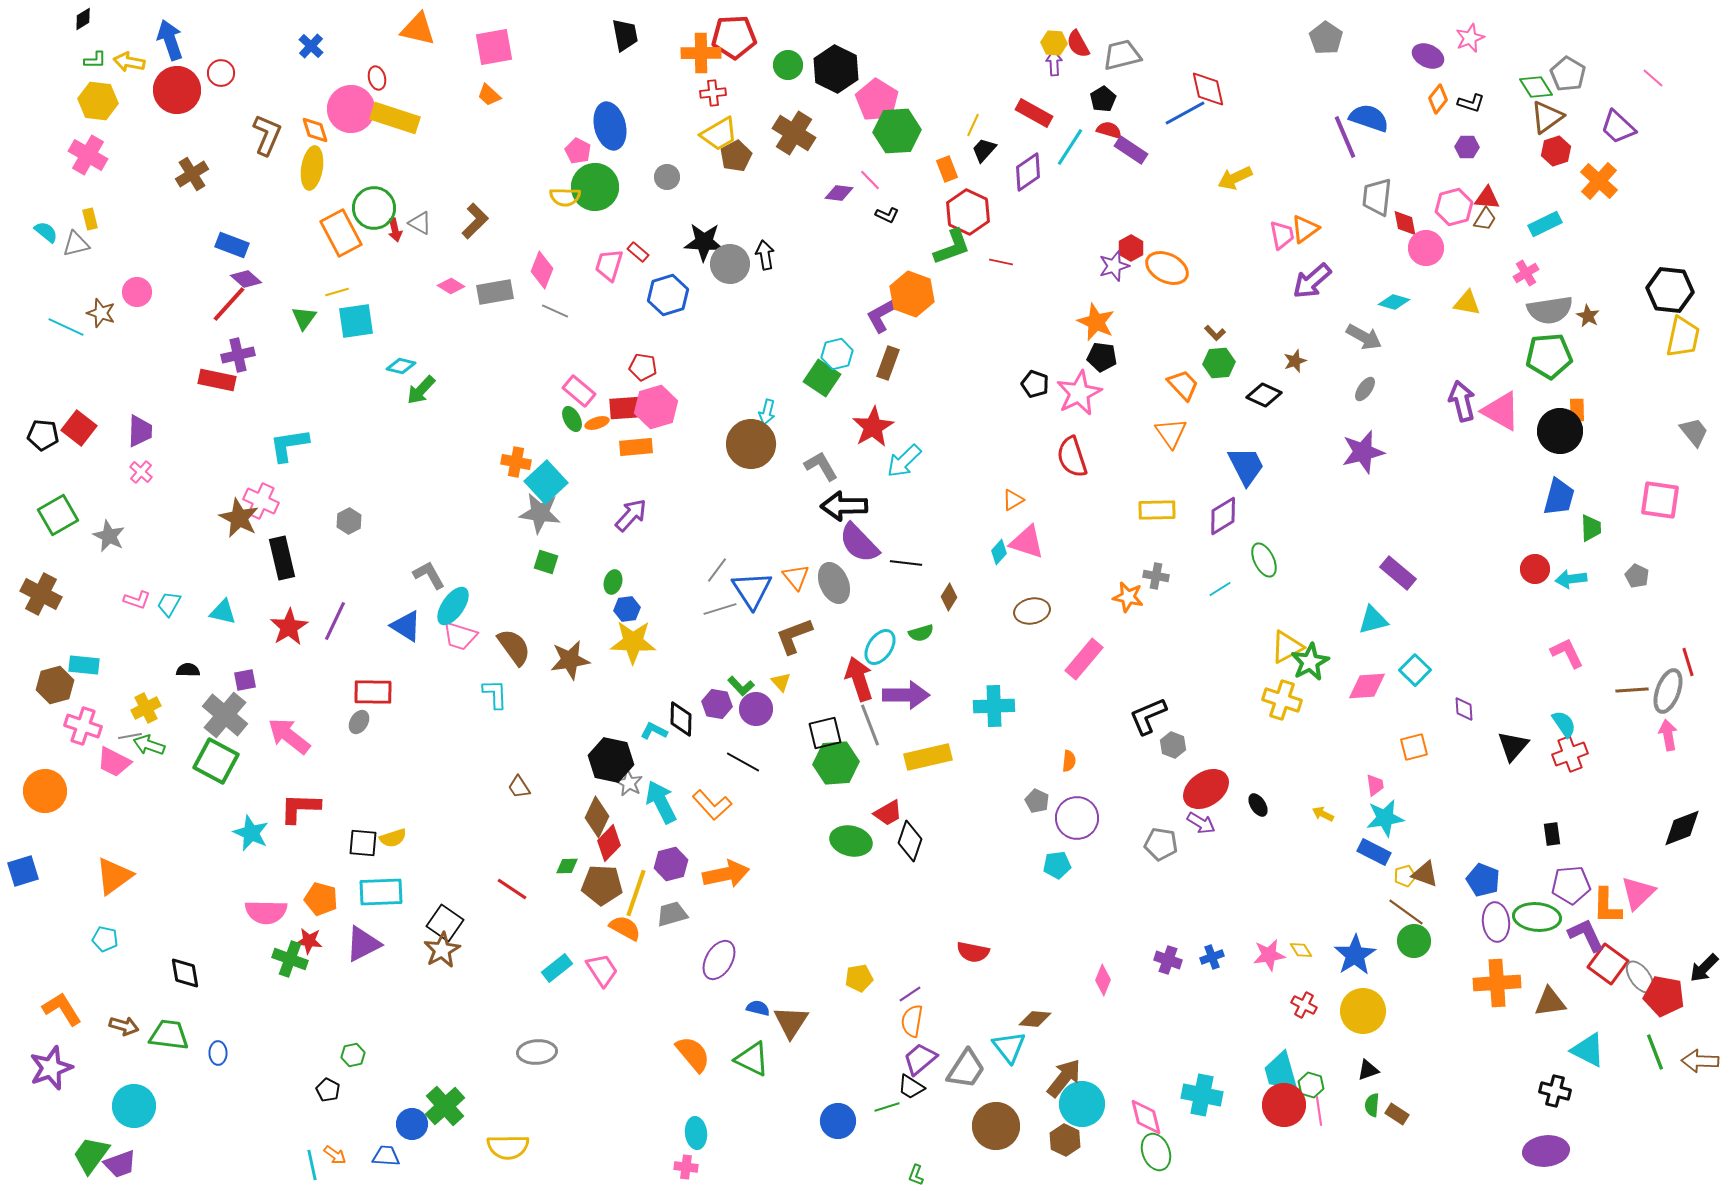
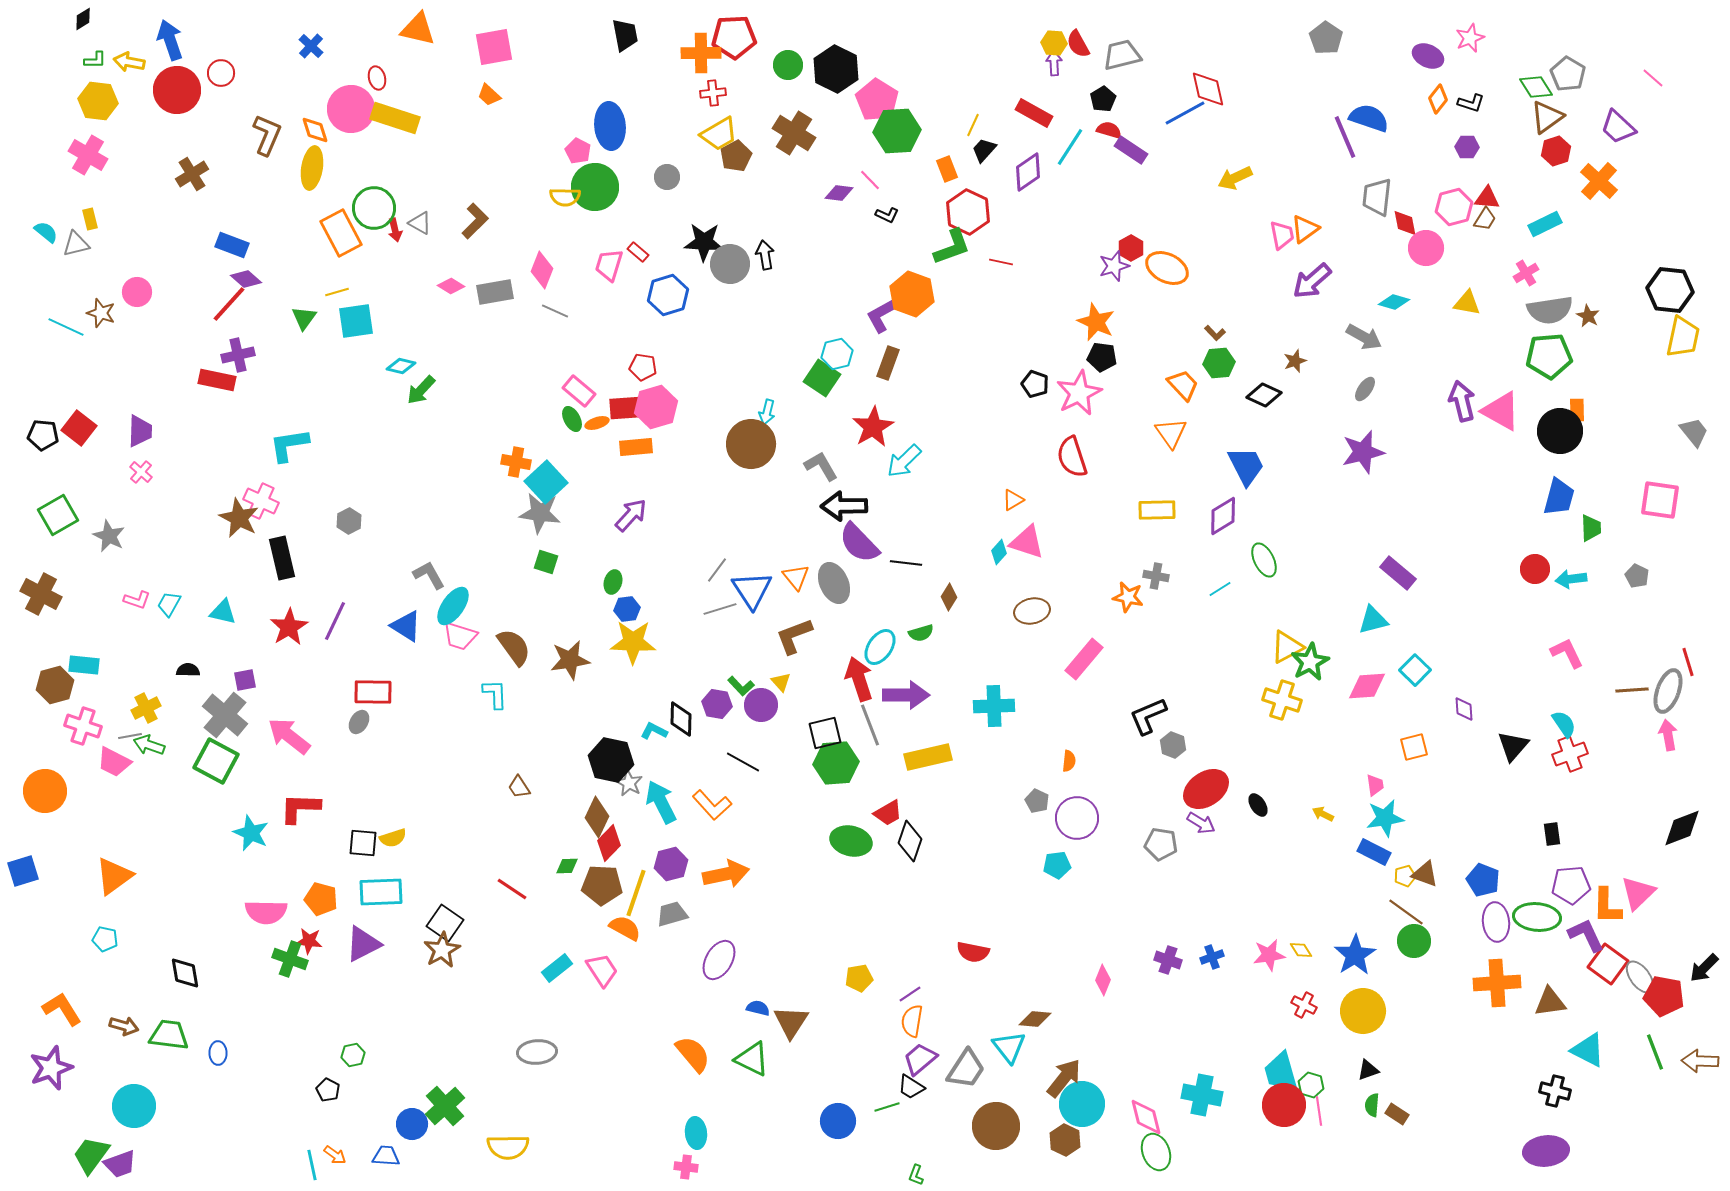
blue ellipse at (610, 126): rotated 9 degrees clockwise
purple circle at (756, 709): moved 5 px right, 4 px up
